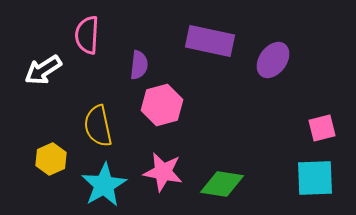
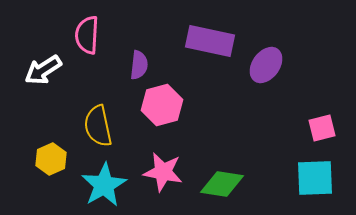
purple ellipse: moved 7 px left, 5 px down
